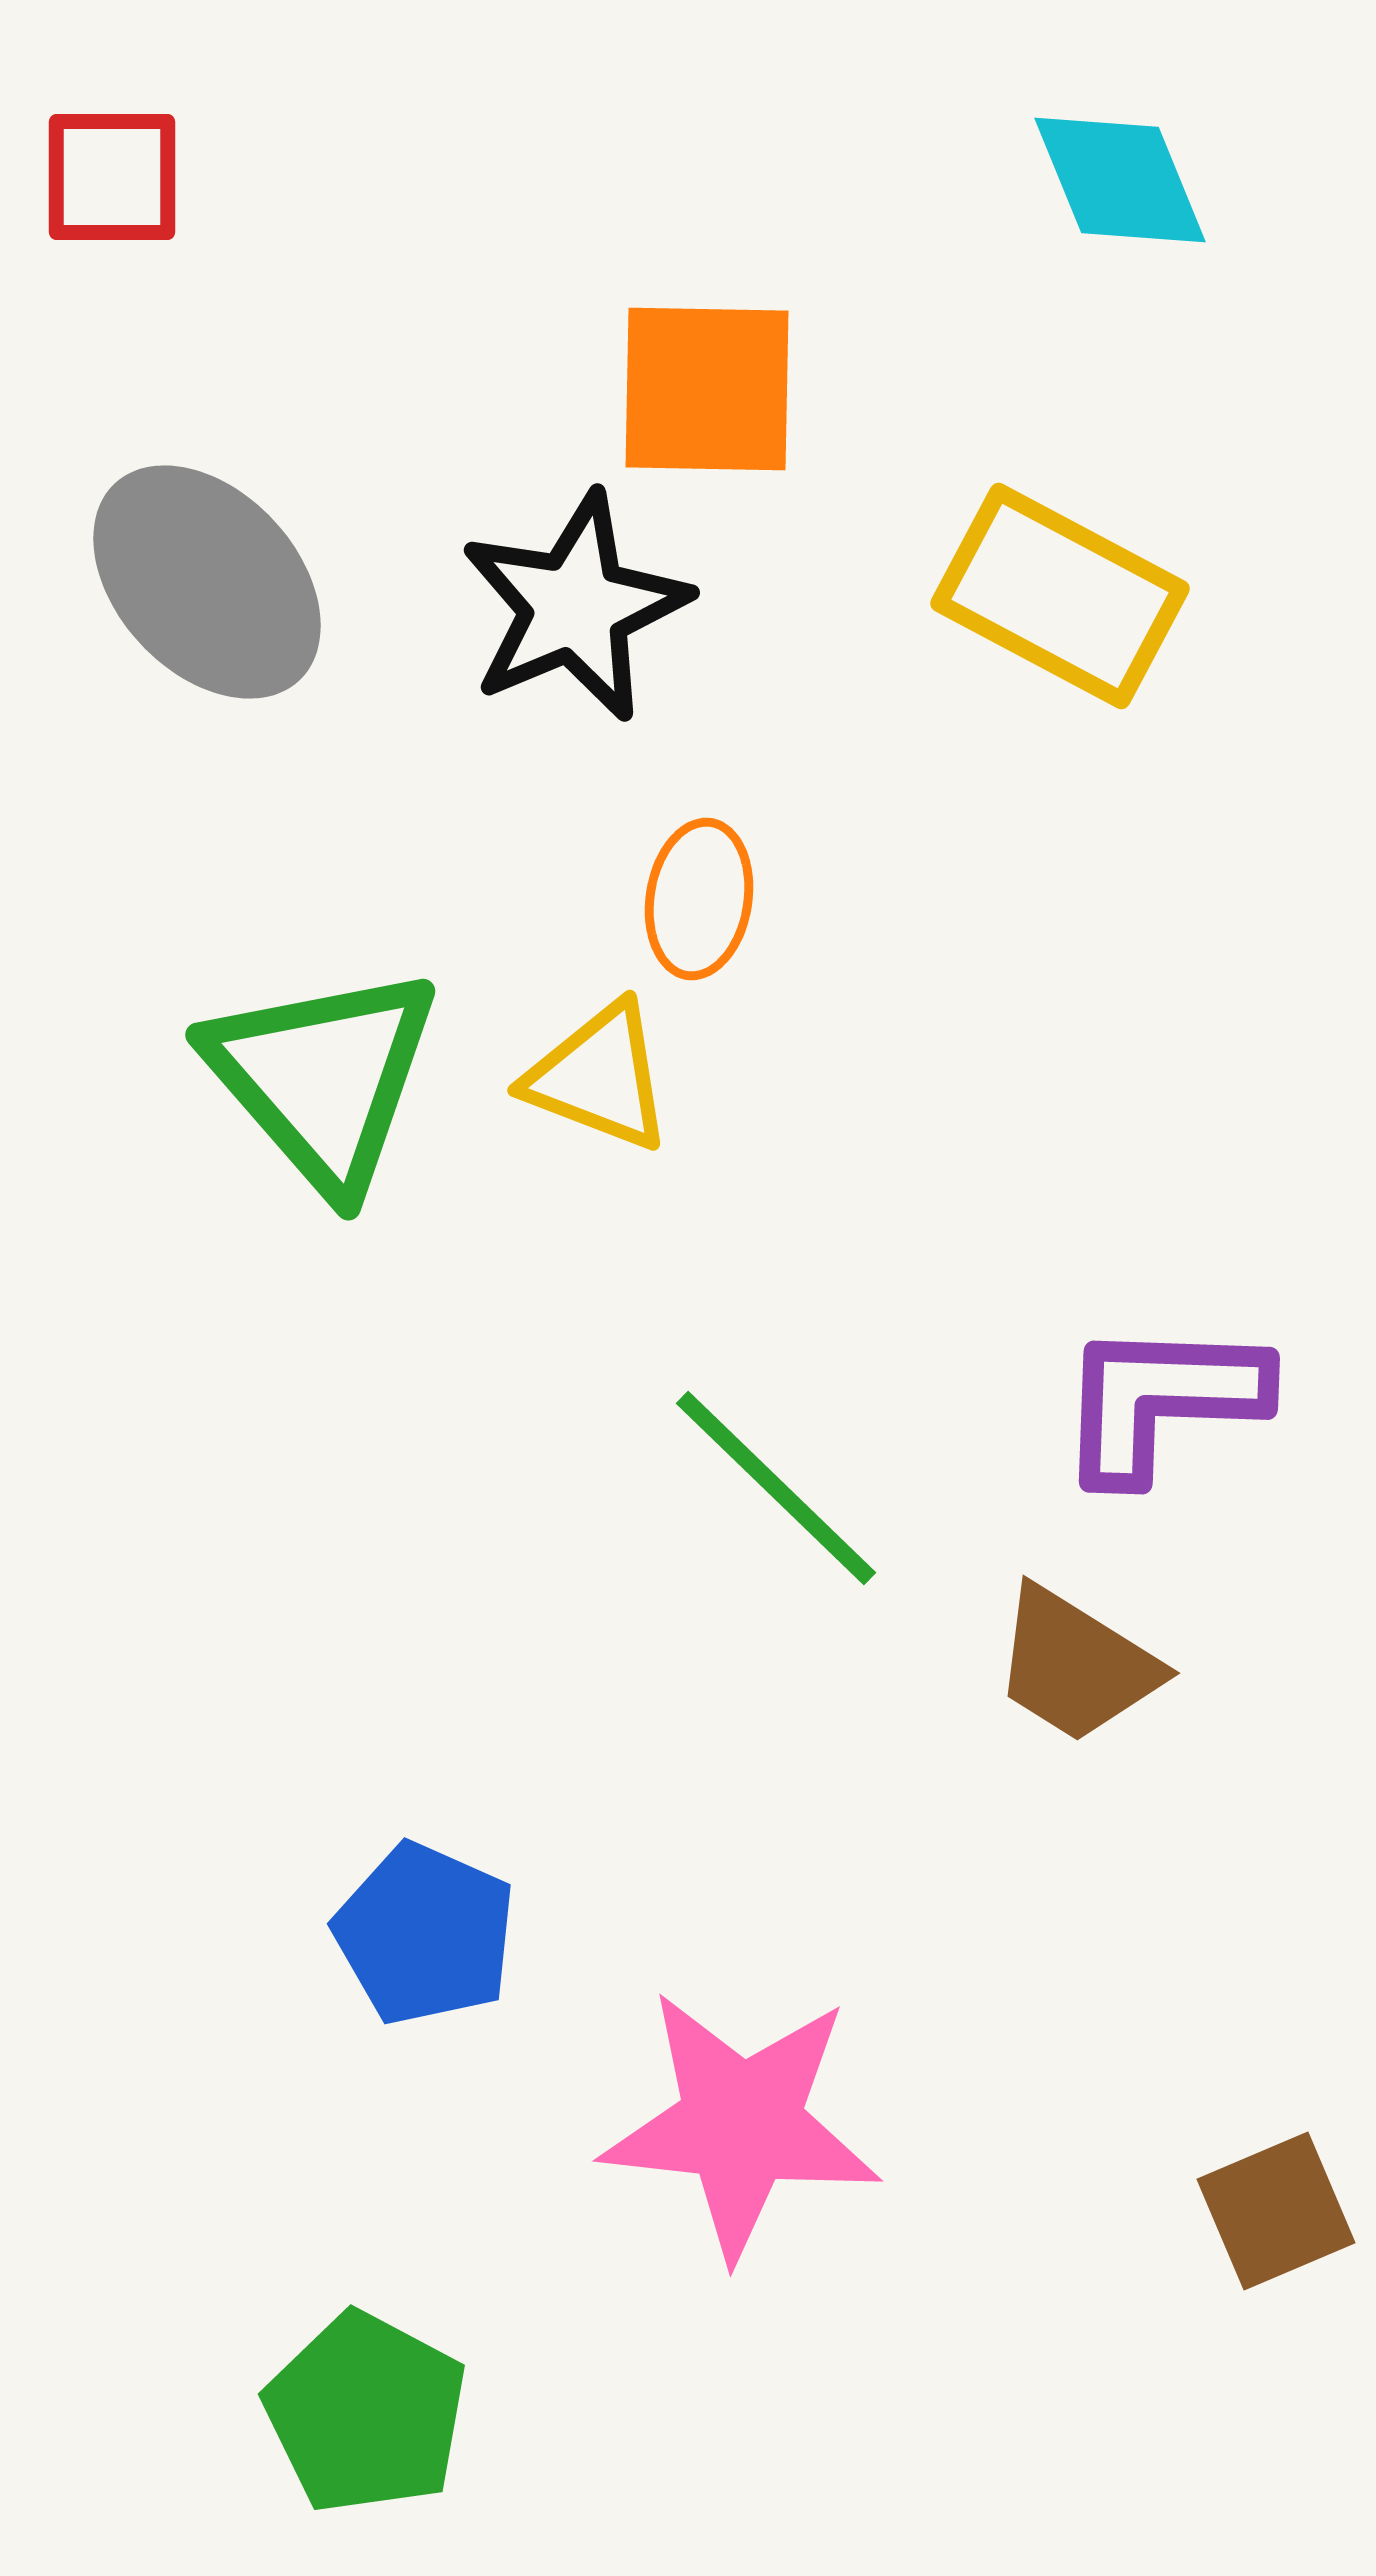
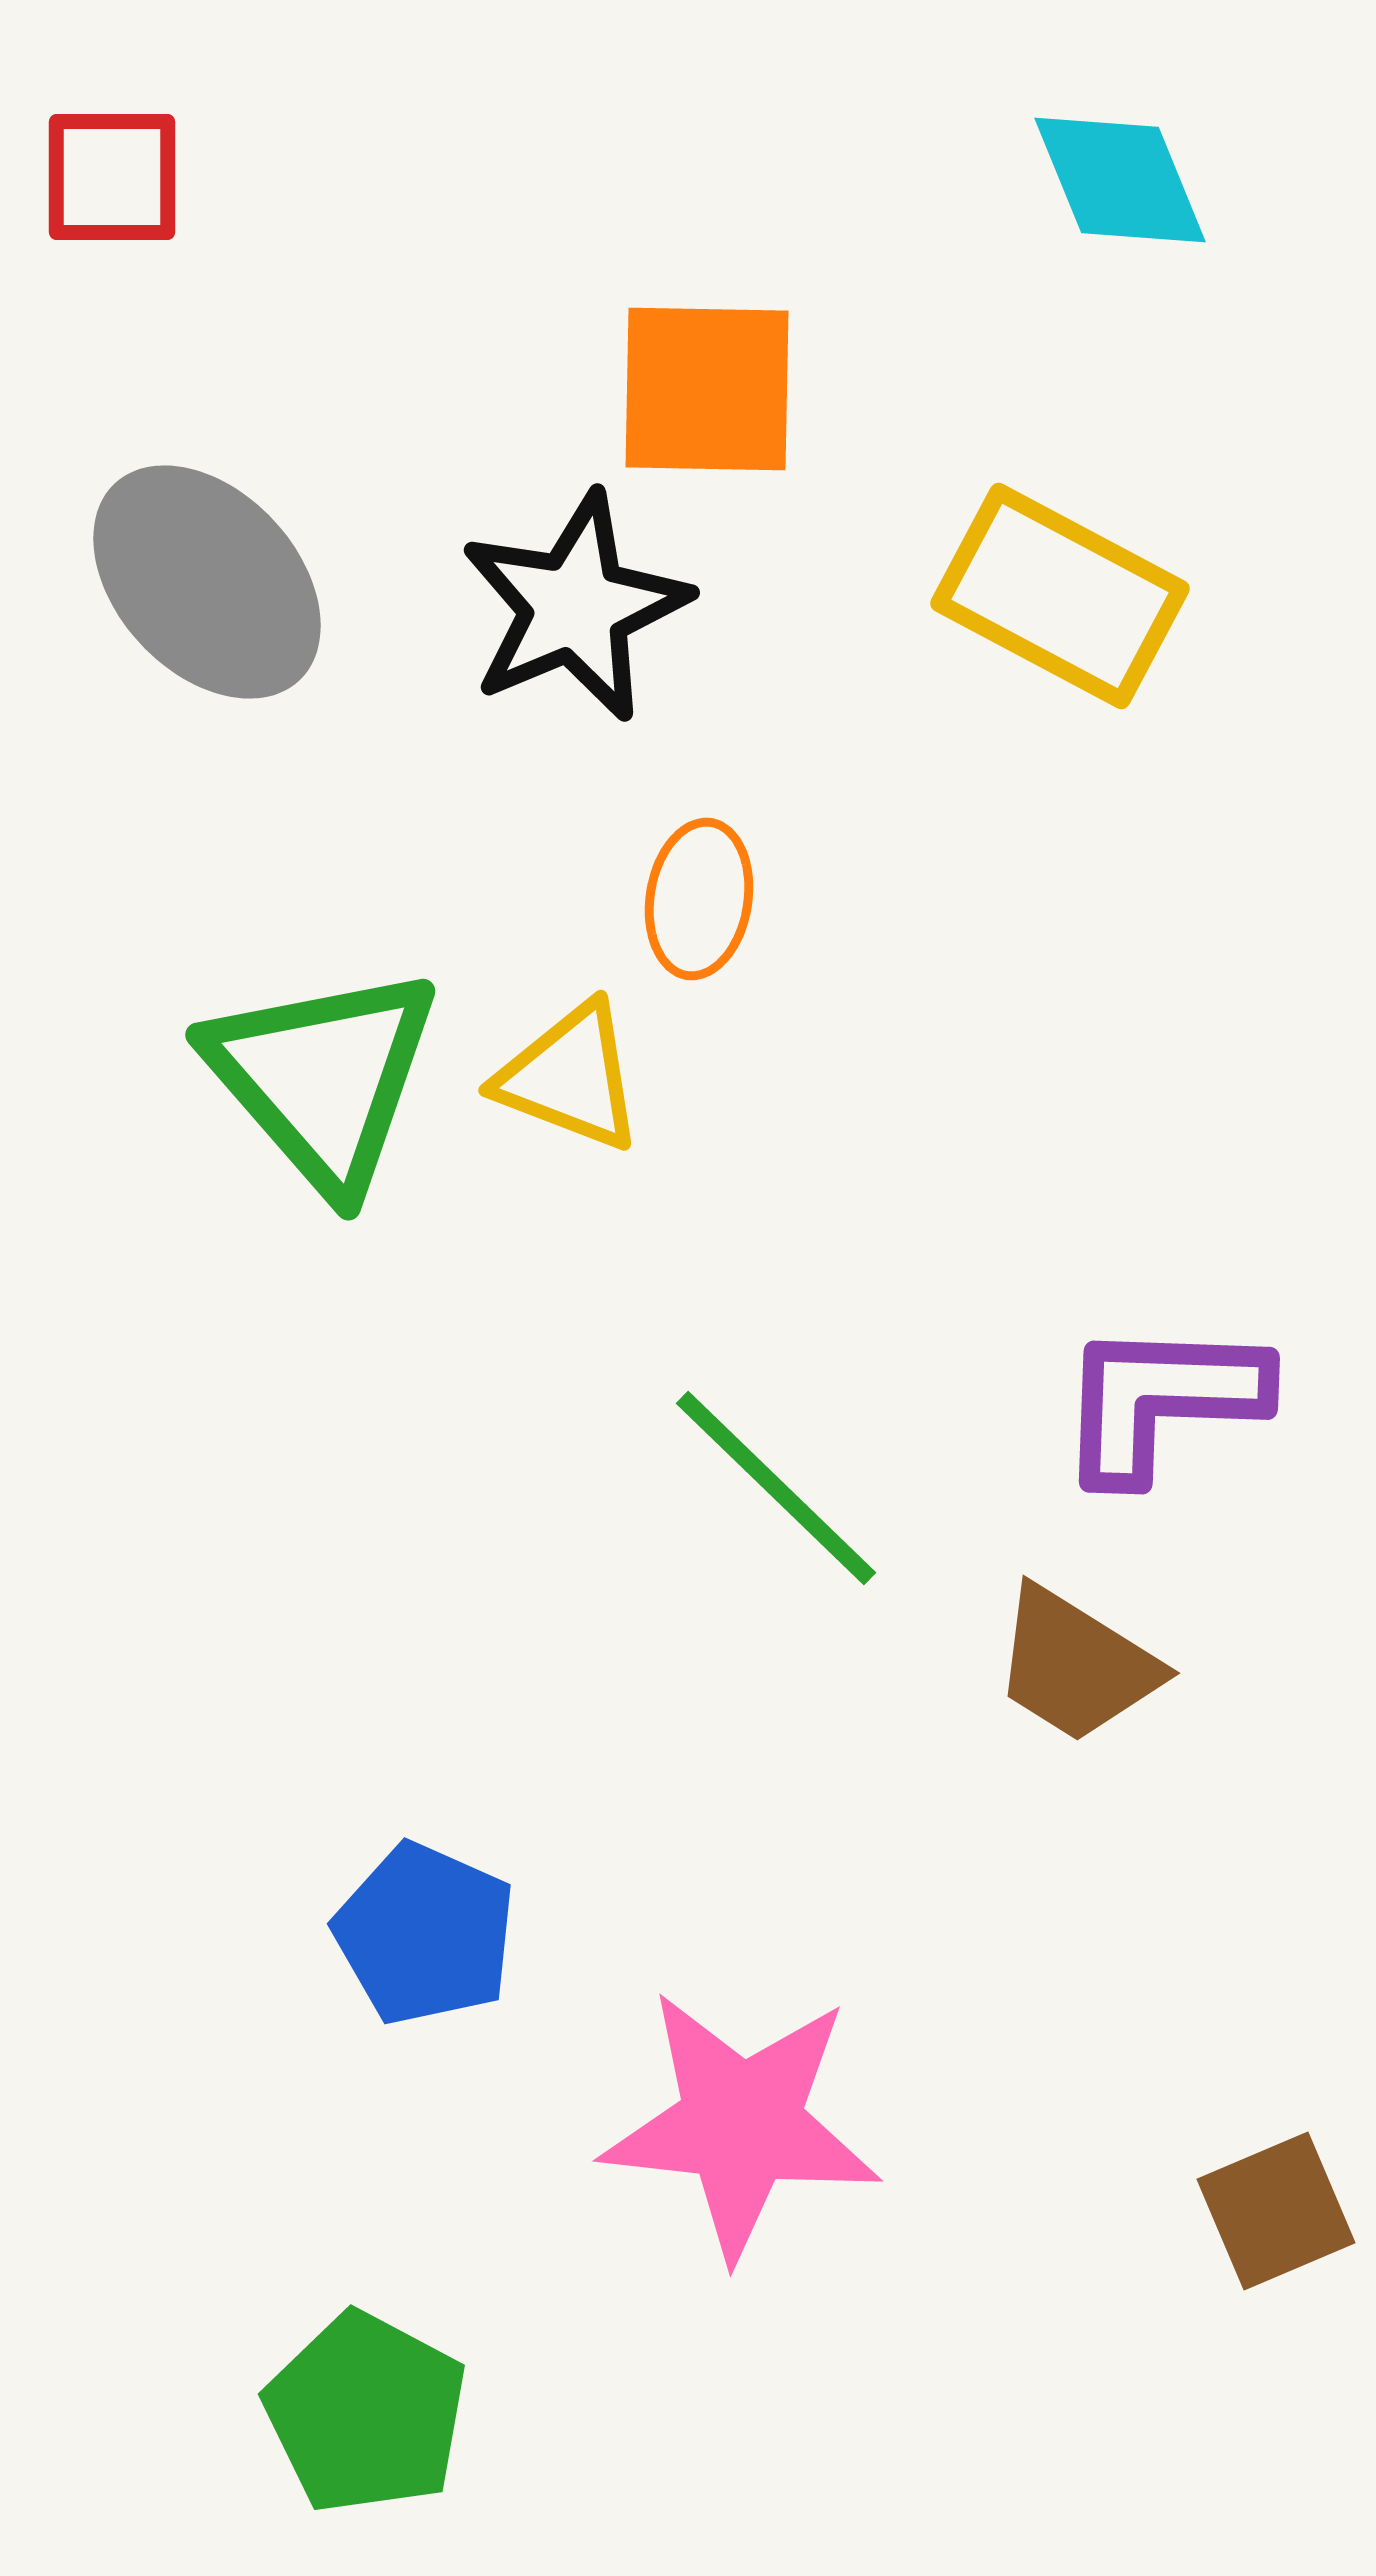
yellow triangle: moved 29 px left
